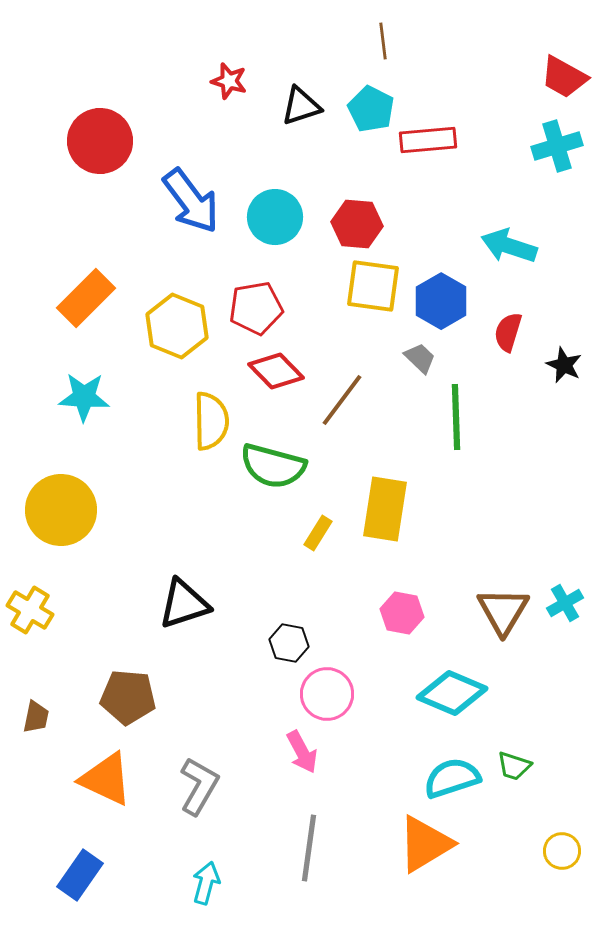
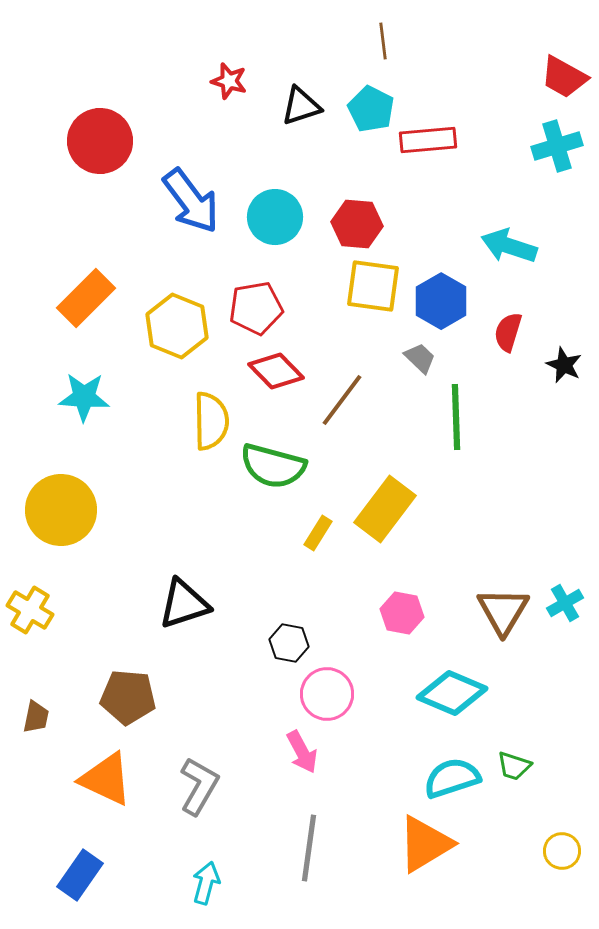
yellow rectangle at (385, 509): rotated 28 degrees clockwise
